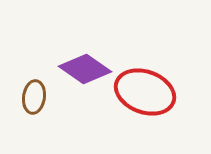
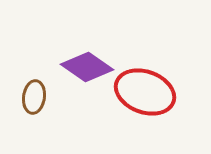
purple diamond: moved 2 px right, 2 px up
